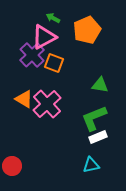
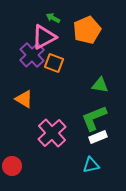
pink cross: moved 5 px right, 29 px down
